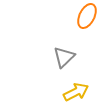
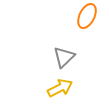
yellow arrow: moved 16 px left, 4 px up
